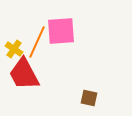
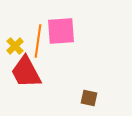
orange line: moved 1 px right, 1 px up; rotated 16 degrees counterclockwise
yellow cross: moved 1 px right, 3 px up; rotated 12 degrees clockwise
red trapezoid: moved 2 px right, 2 px up
